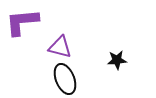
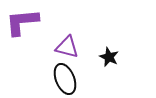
purple triangle: moved 7 px right
black star: moved 8 px left, 3 px up; rotated 30 degrees clockwise
